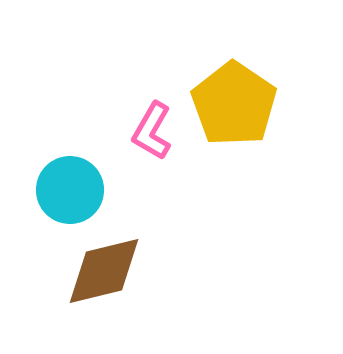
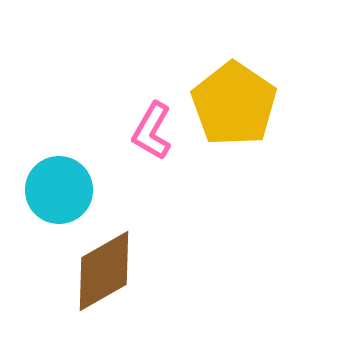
cyan circle: moved 11 px left
brown diamond: rotated 16 degrees counterclockwise
